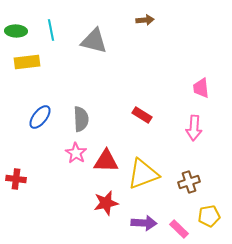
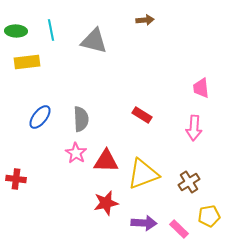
brown cross: rotated 15 degrees counterclockwise
